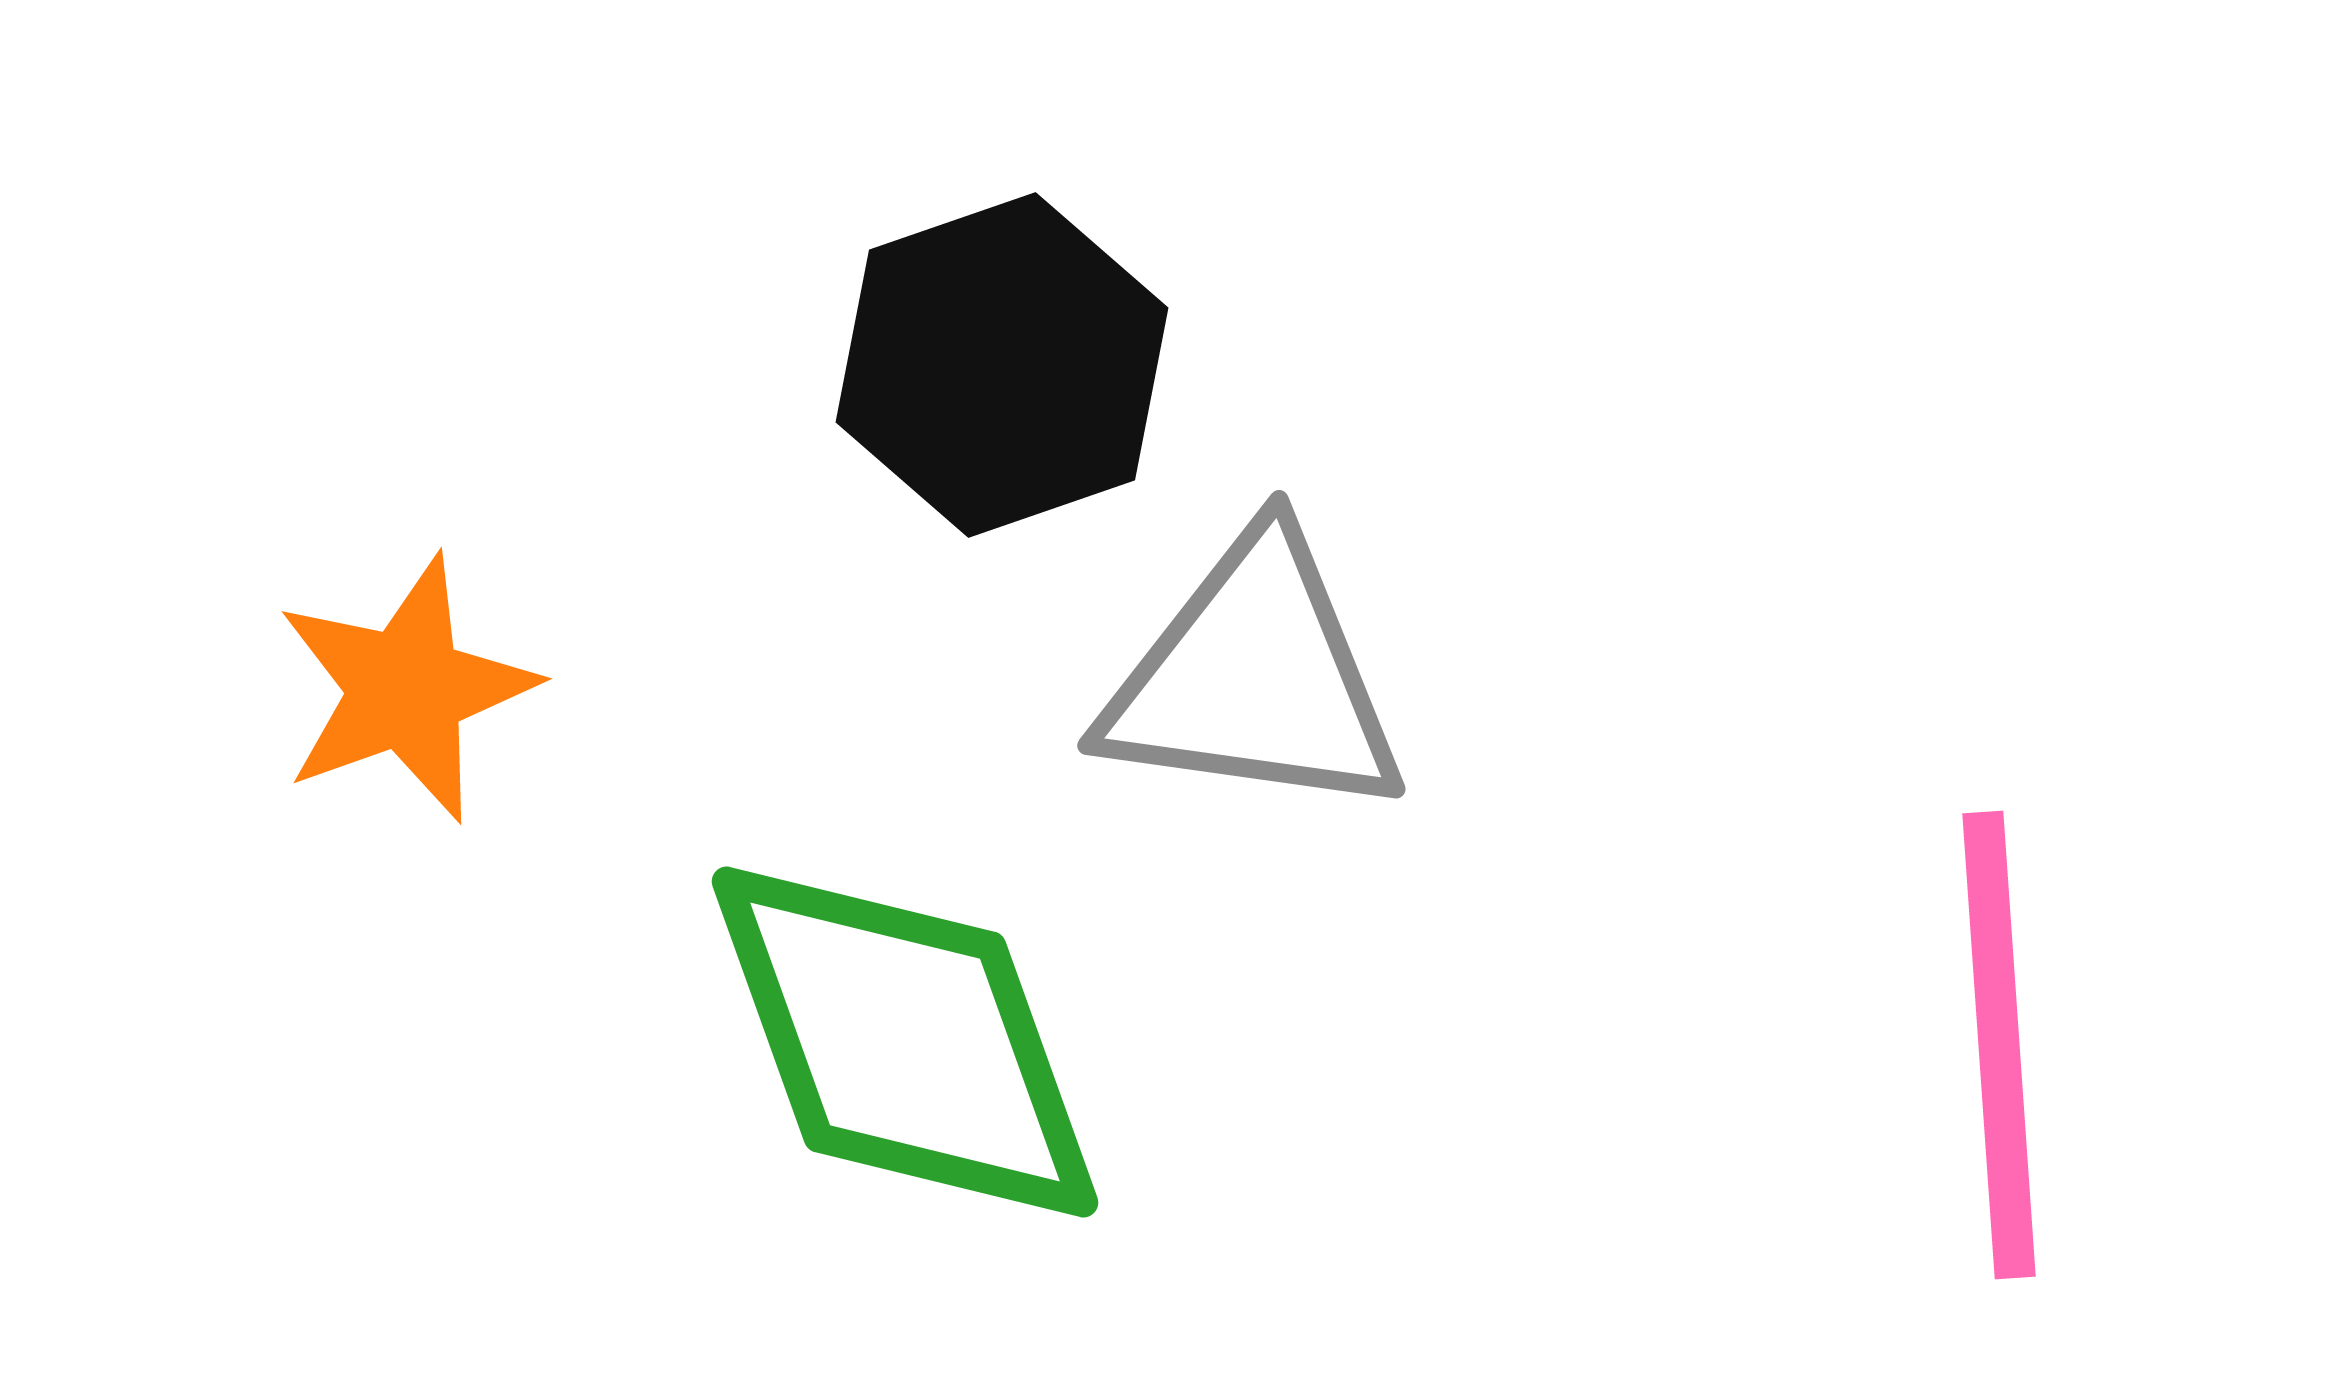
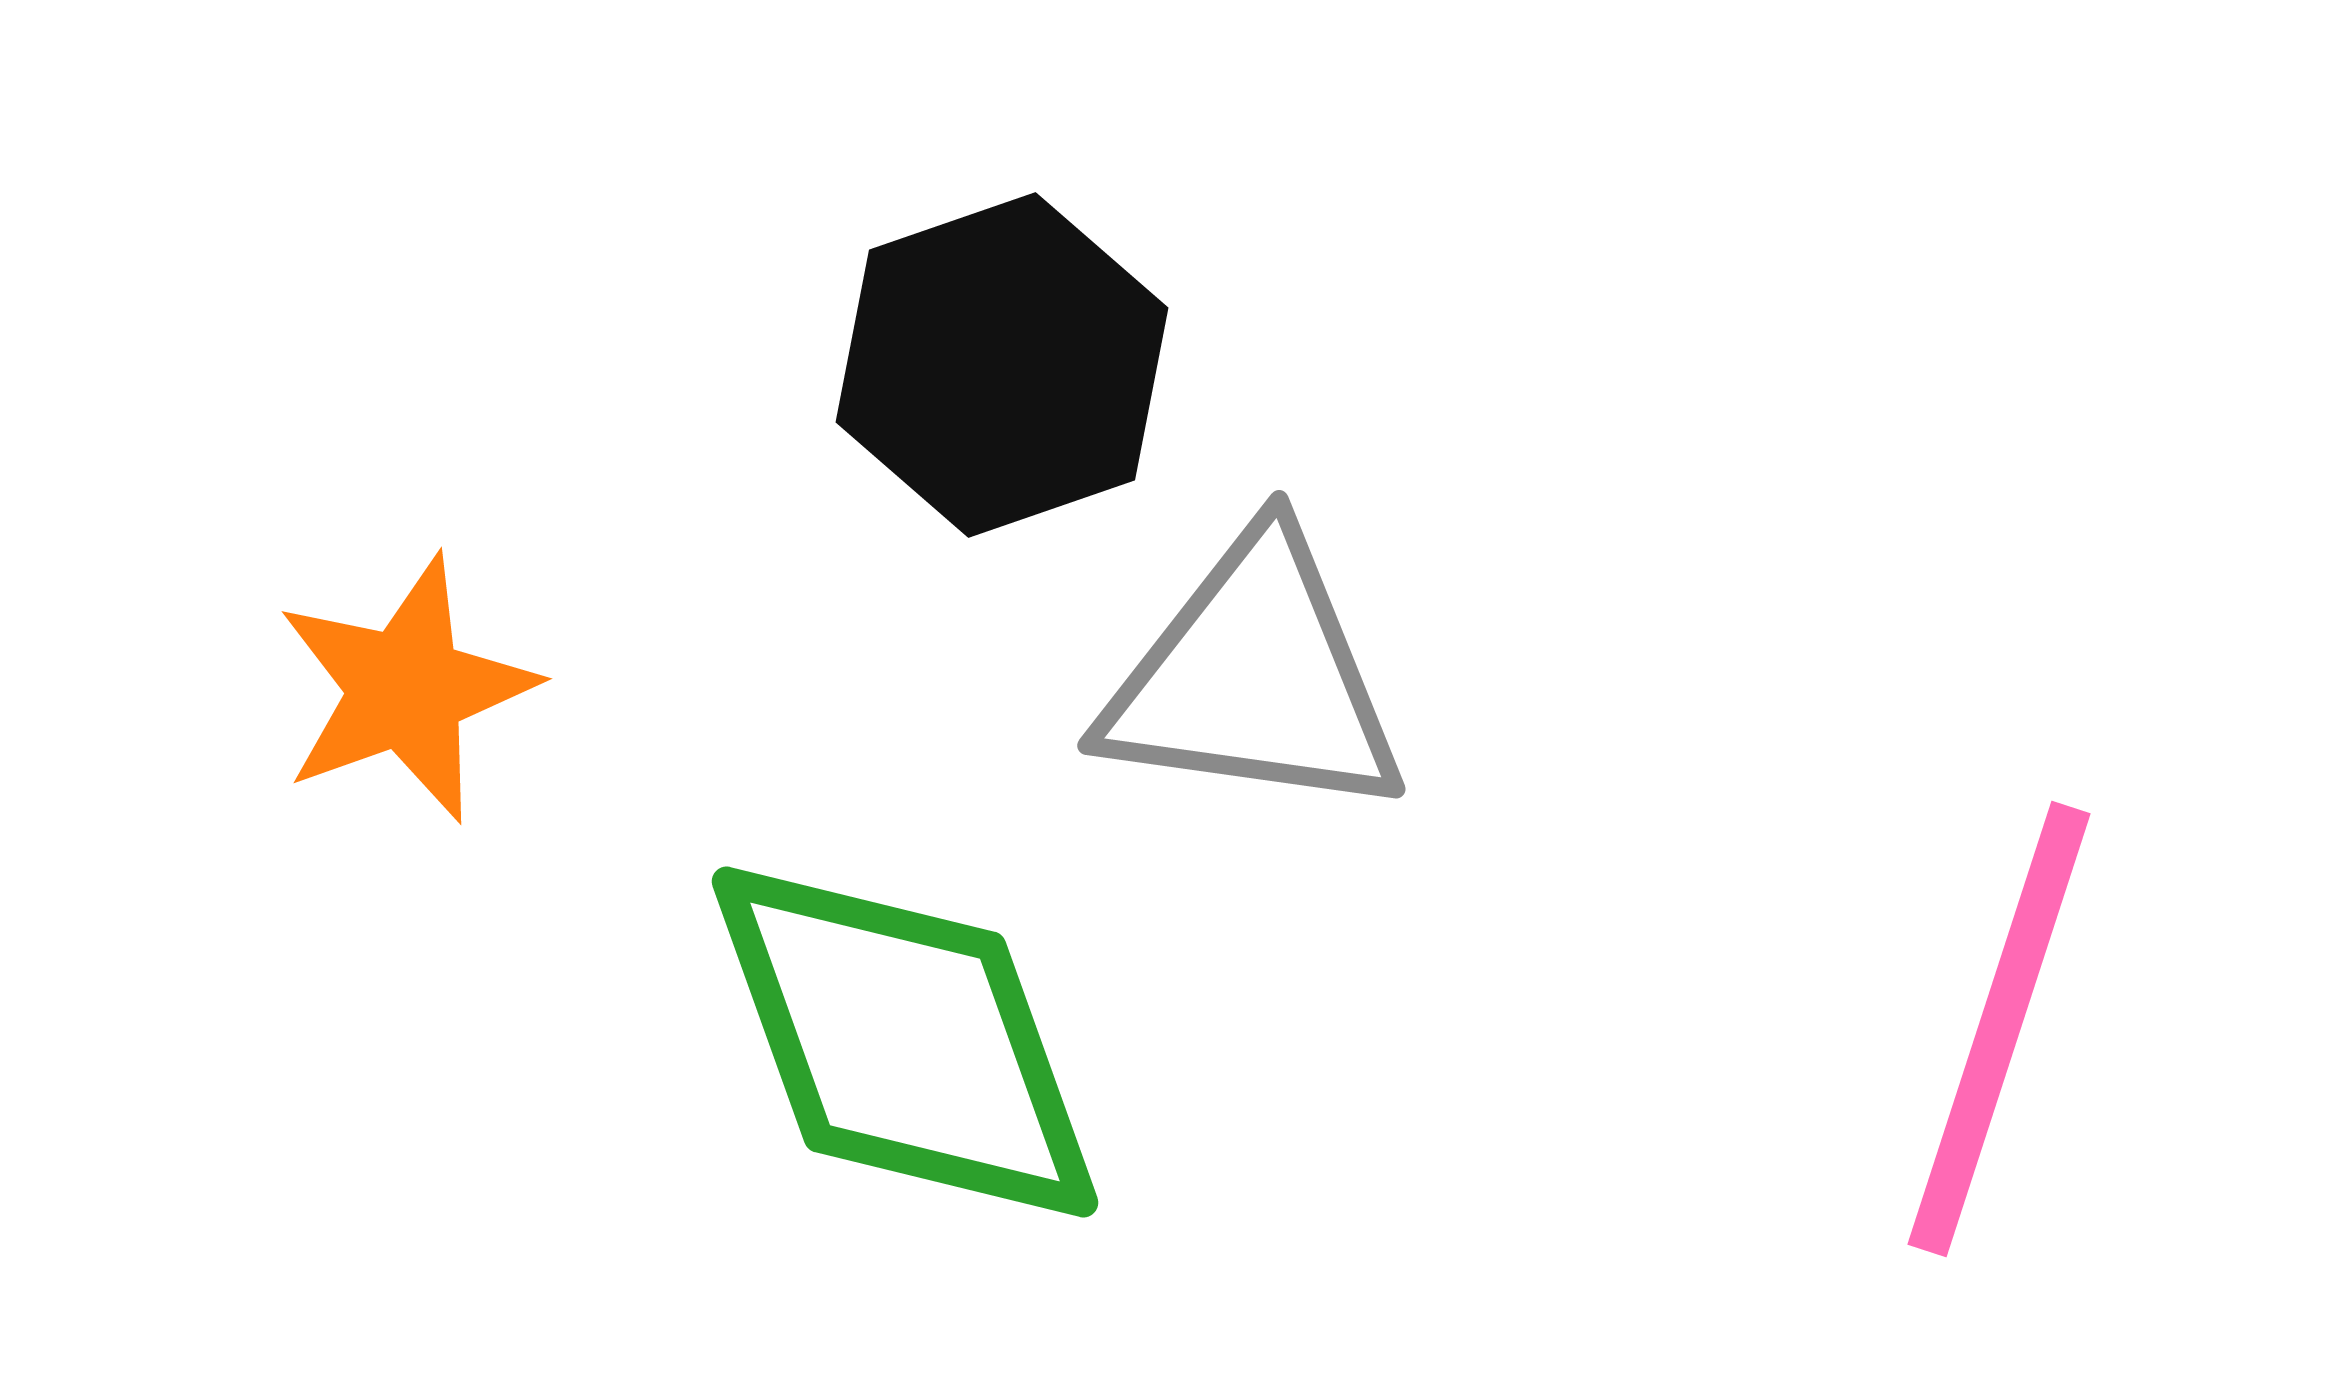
pink line: moved 16 px up; rotated 22 degrees clockwise
